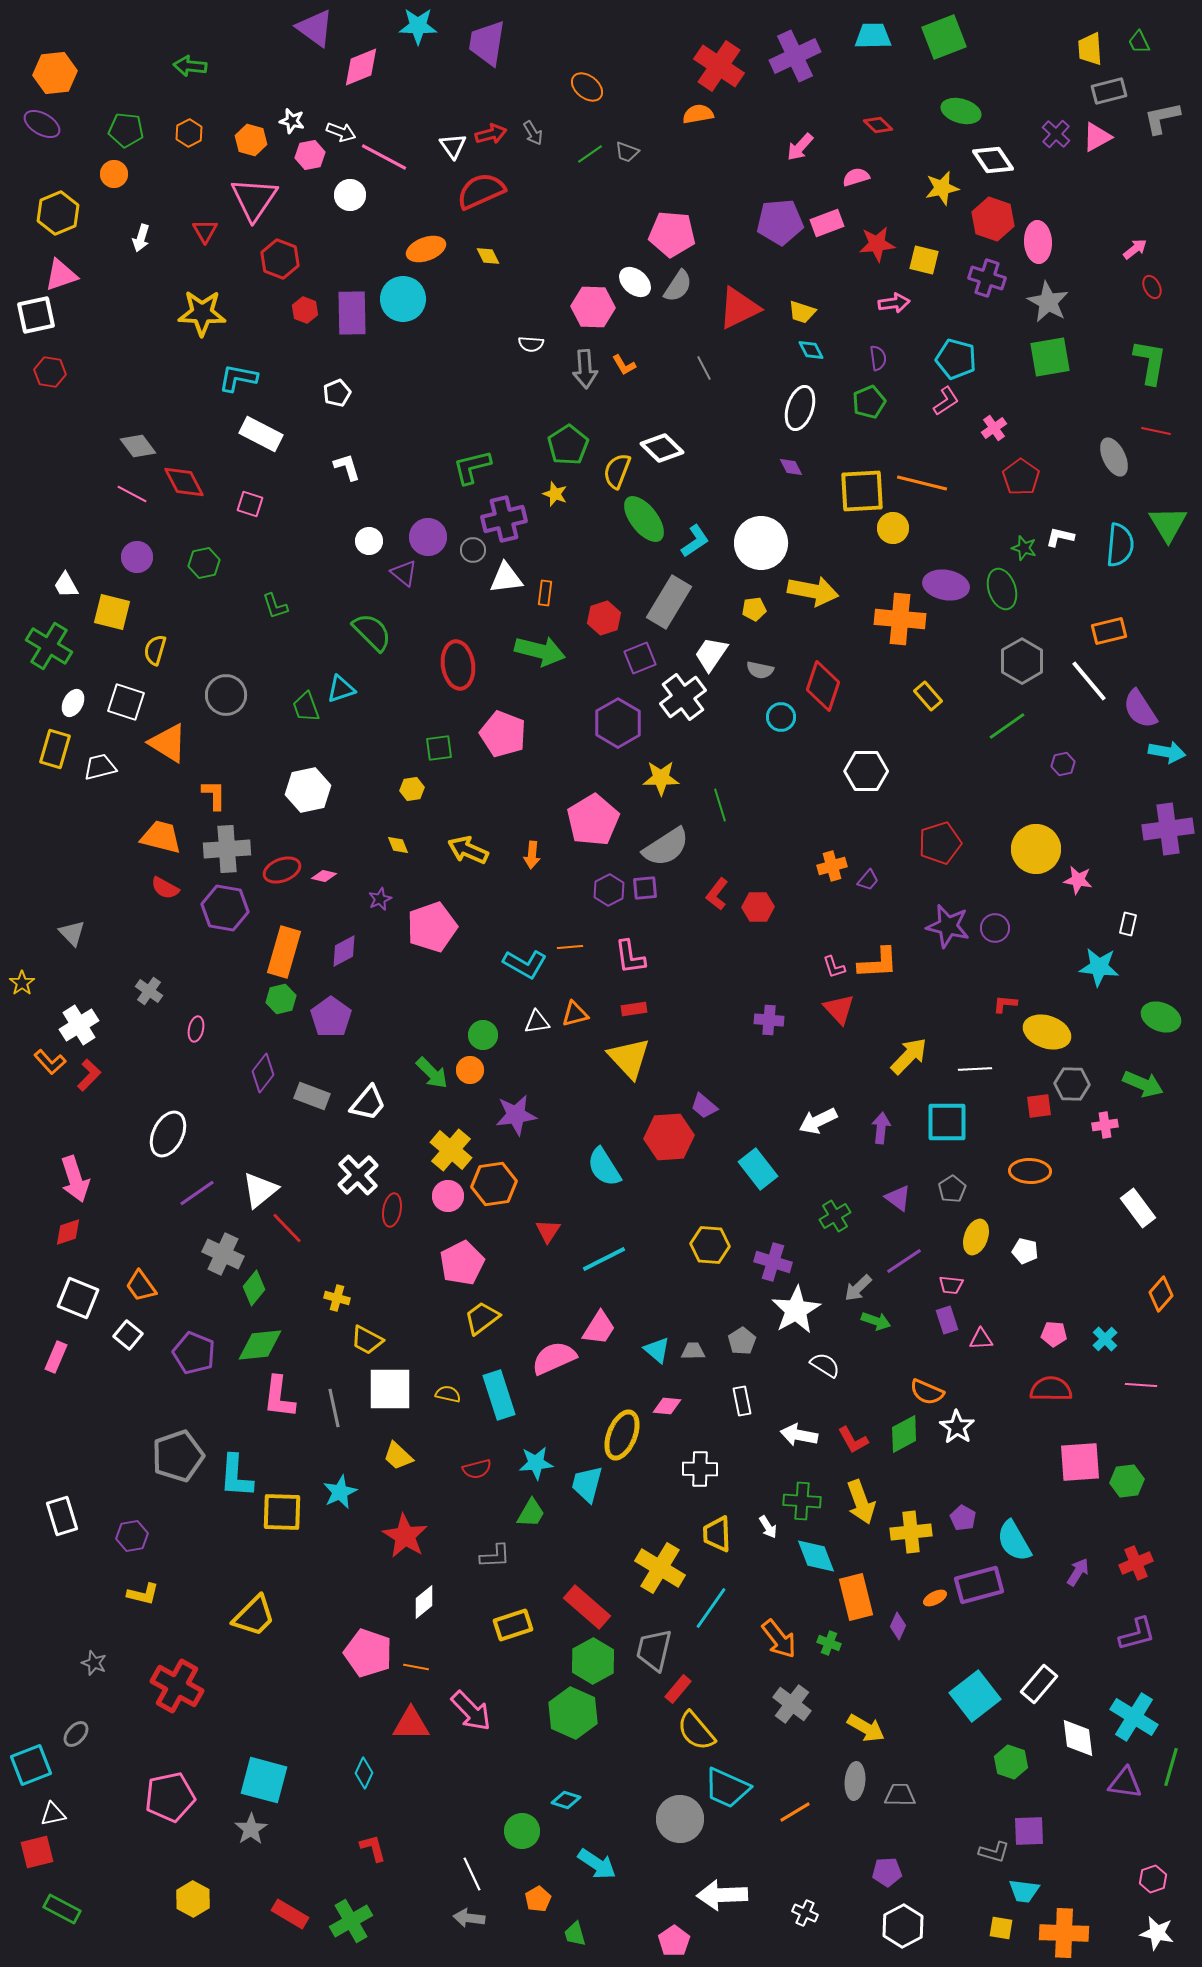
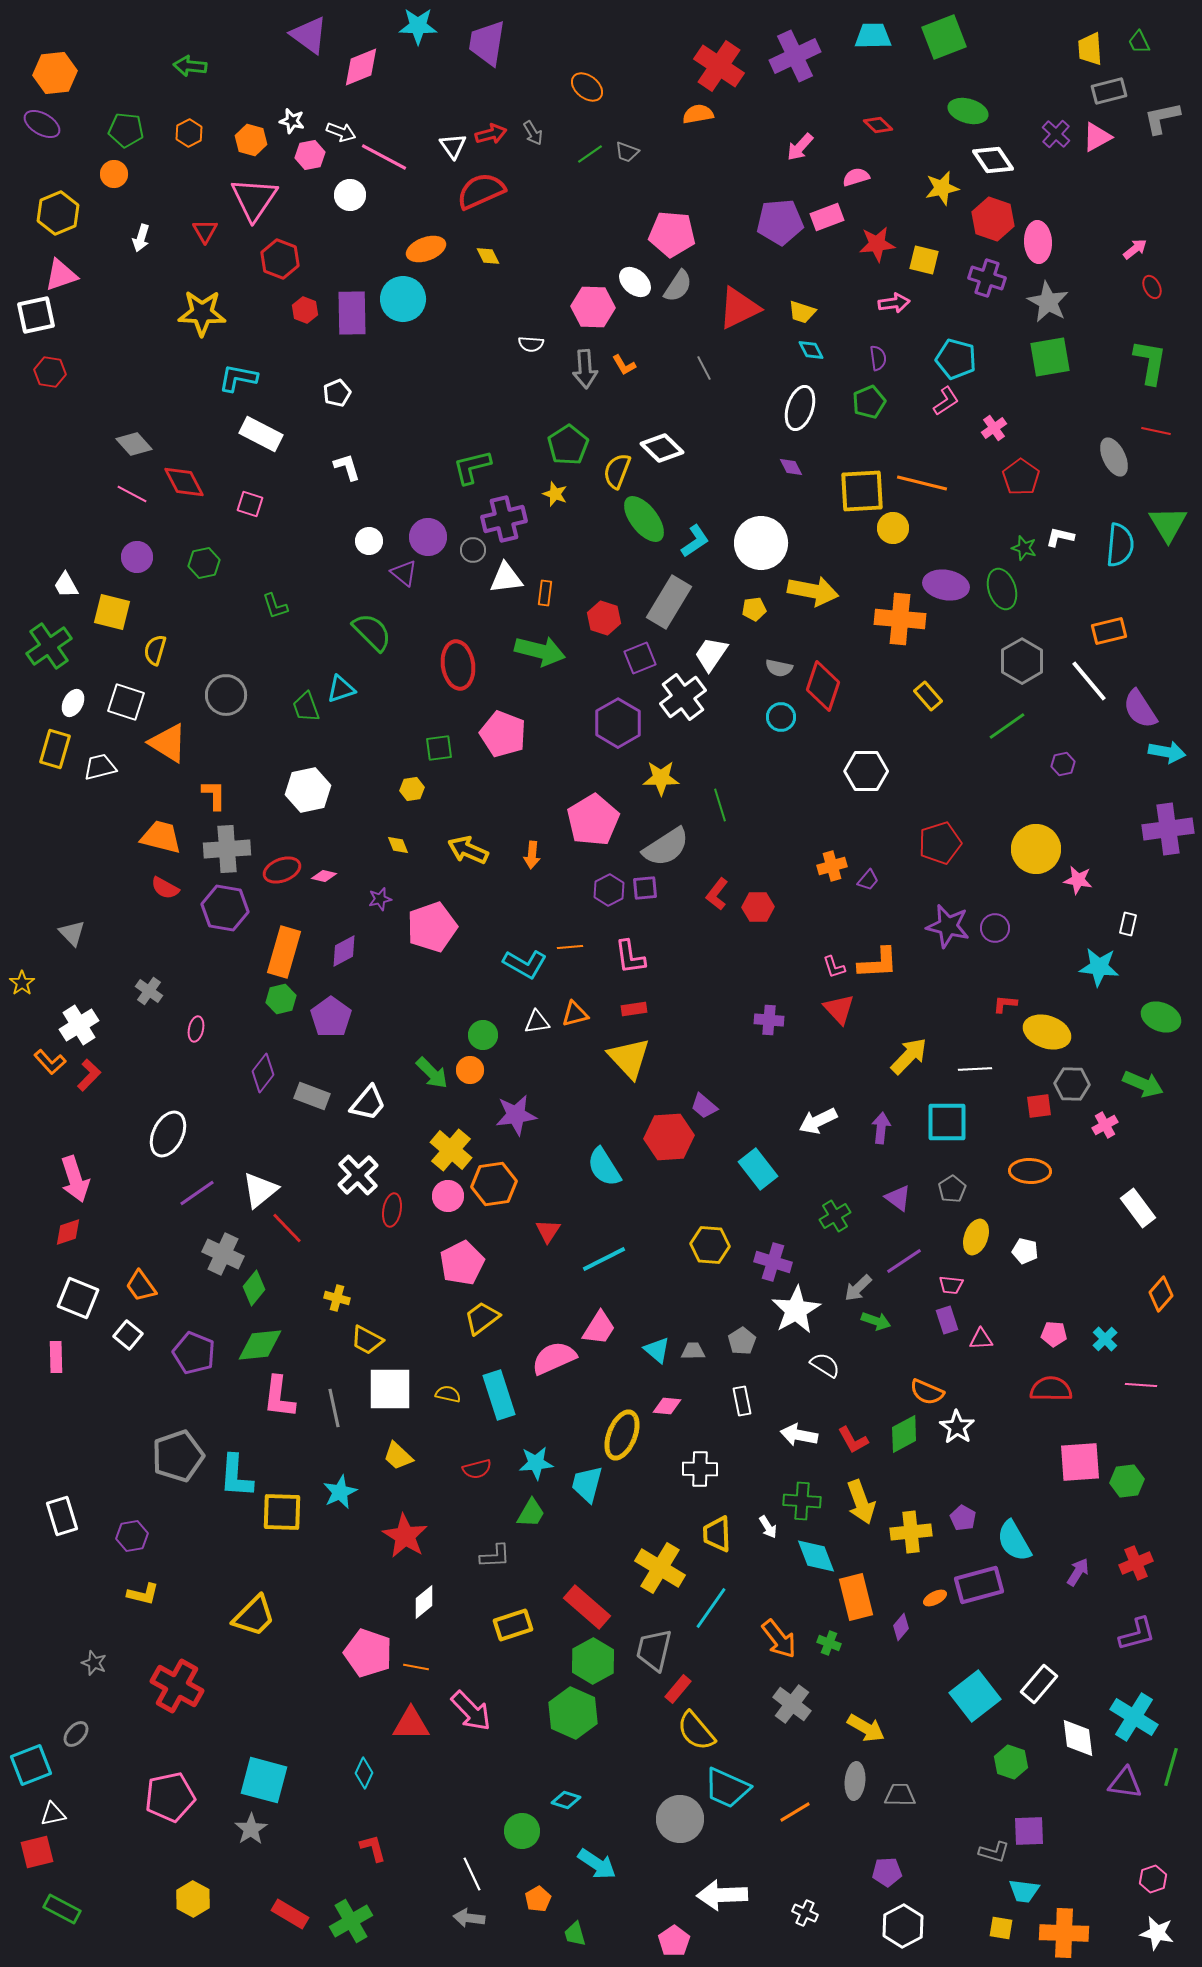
purple triangle at (315, 28): moved 6 px left, 7 px down
green ellipse at (961, 111): moved 7 px right
pink rectangle at (827, 223): moved 6 px up
gray diamond at (138, 446): moved 4 px left, 2 px up; rotated 6 degrees counterclockwise
red hexagon at (604, 618): rotated 24 degrees counterclockwise
green cross at (49, 646): rotated 24 degrees clockwise
gray semicircle at (760, 670): moved 19 px right, 2 px up
purple star at (380, 899): rotated 10 degrees clockwise
pink cross at (1105, 1125): rotated 20 degrees counterclockwise
pink rectangle at (56, 1357): rotated 24 degrees counterclockwise
purple diamond at (898, 1626): moved 3 px right, 1 px down; rotated 16 degrees clockwise
